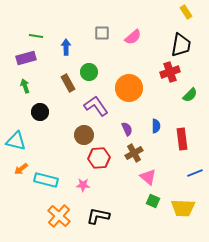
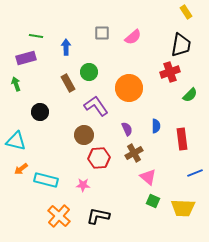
green arrow: moved 9 px left, 2 px up
